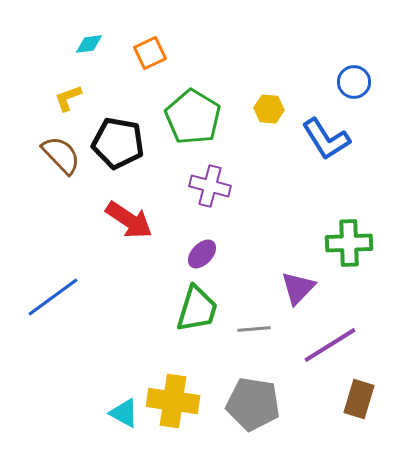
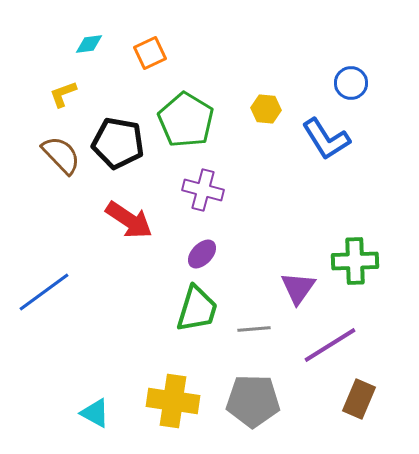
blue circle: moved 3 px left, 1 px down
yellow L-shape: moved 5 px left, 4 px up
yellow hexagon: moved 3 px left
green pentagon: moved 7 px left, 3 px down
purple cross: moved 7 px left, 4 px down
green cross: moved 6 px right, 18 px down
purple triangle: rotated 9 degrees counterclockwise
blue line: moved 9 px left, 5 px up
brown rectangle: rotated 6 degrees clockwise
gray pentagon: moved 3 px up; rotated 8 degrees counterclockwise
cyan triangle: moved 29 px left
